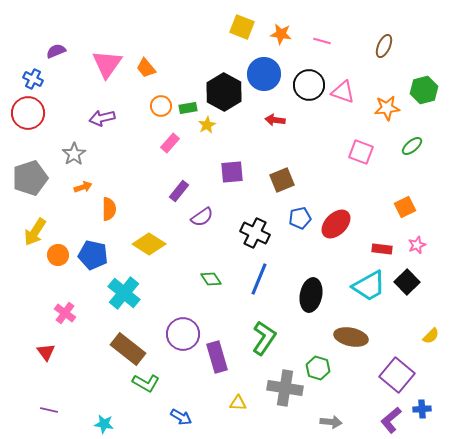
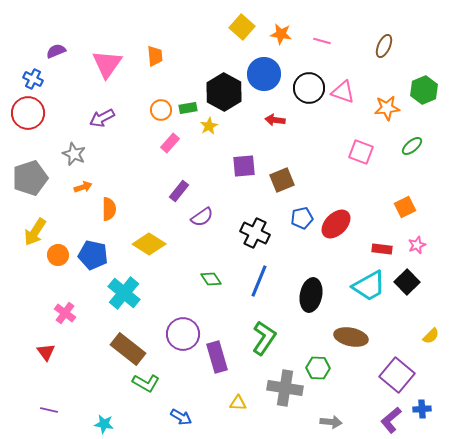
yellow square at (242, 27): rotated 20 degrees clockwise
orange trapezoid at (146, 68): moved 9 px right, 12 px up; rotated 145 degrees counterclockwise
black circle at (309, 85): moved 3 px down
green hexagon at (424, 90): rotated 8 degrees counterclockwise
orange circle at (161, 106): moved 4 px down
purple arrow at (102, 118): rotated 15 degrees counterclockwise
yellow star at (207, 125): moved 2 px right, 1 px down
gray star at (74, 154): rotated 15 degrees counterclockwise
purple square at (232, 172): moved 12 px right, 6 px up
blue pentagon at (300, 218): moved 2 px right
blue line at (259, 279): moved 2 px down
green hexagon at (318, 368): rotated 15 degrees counterclockwise
